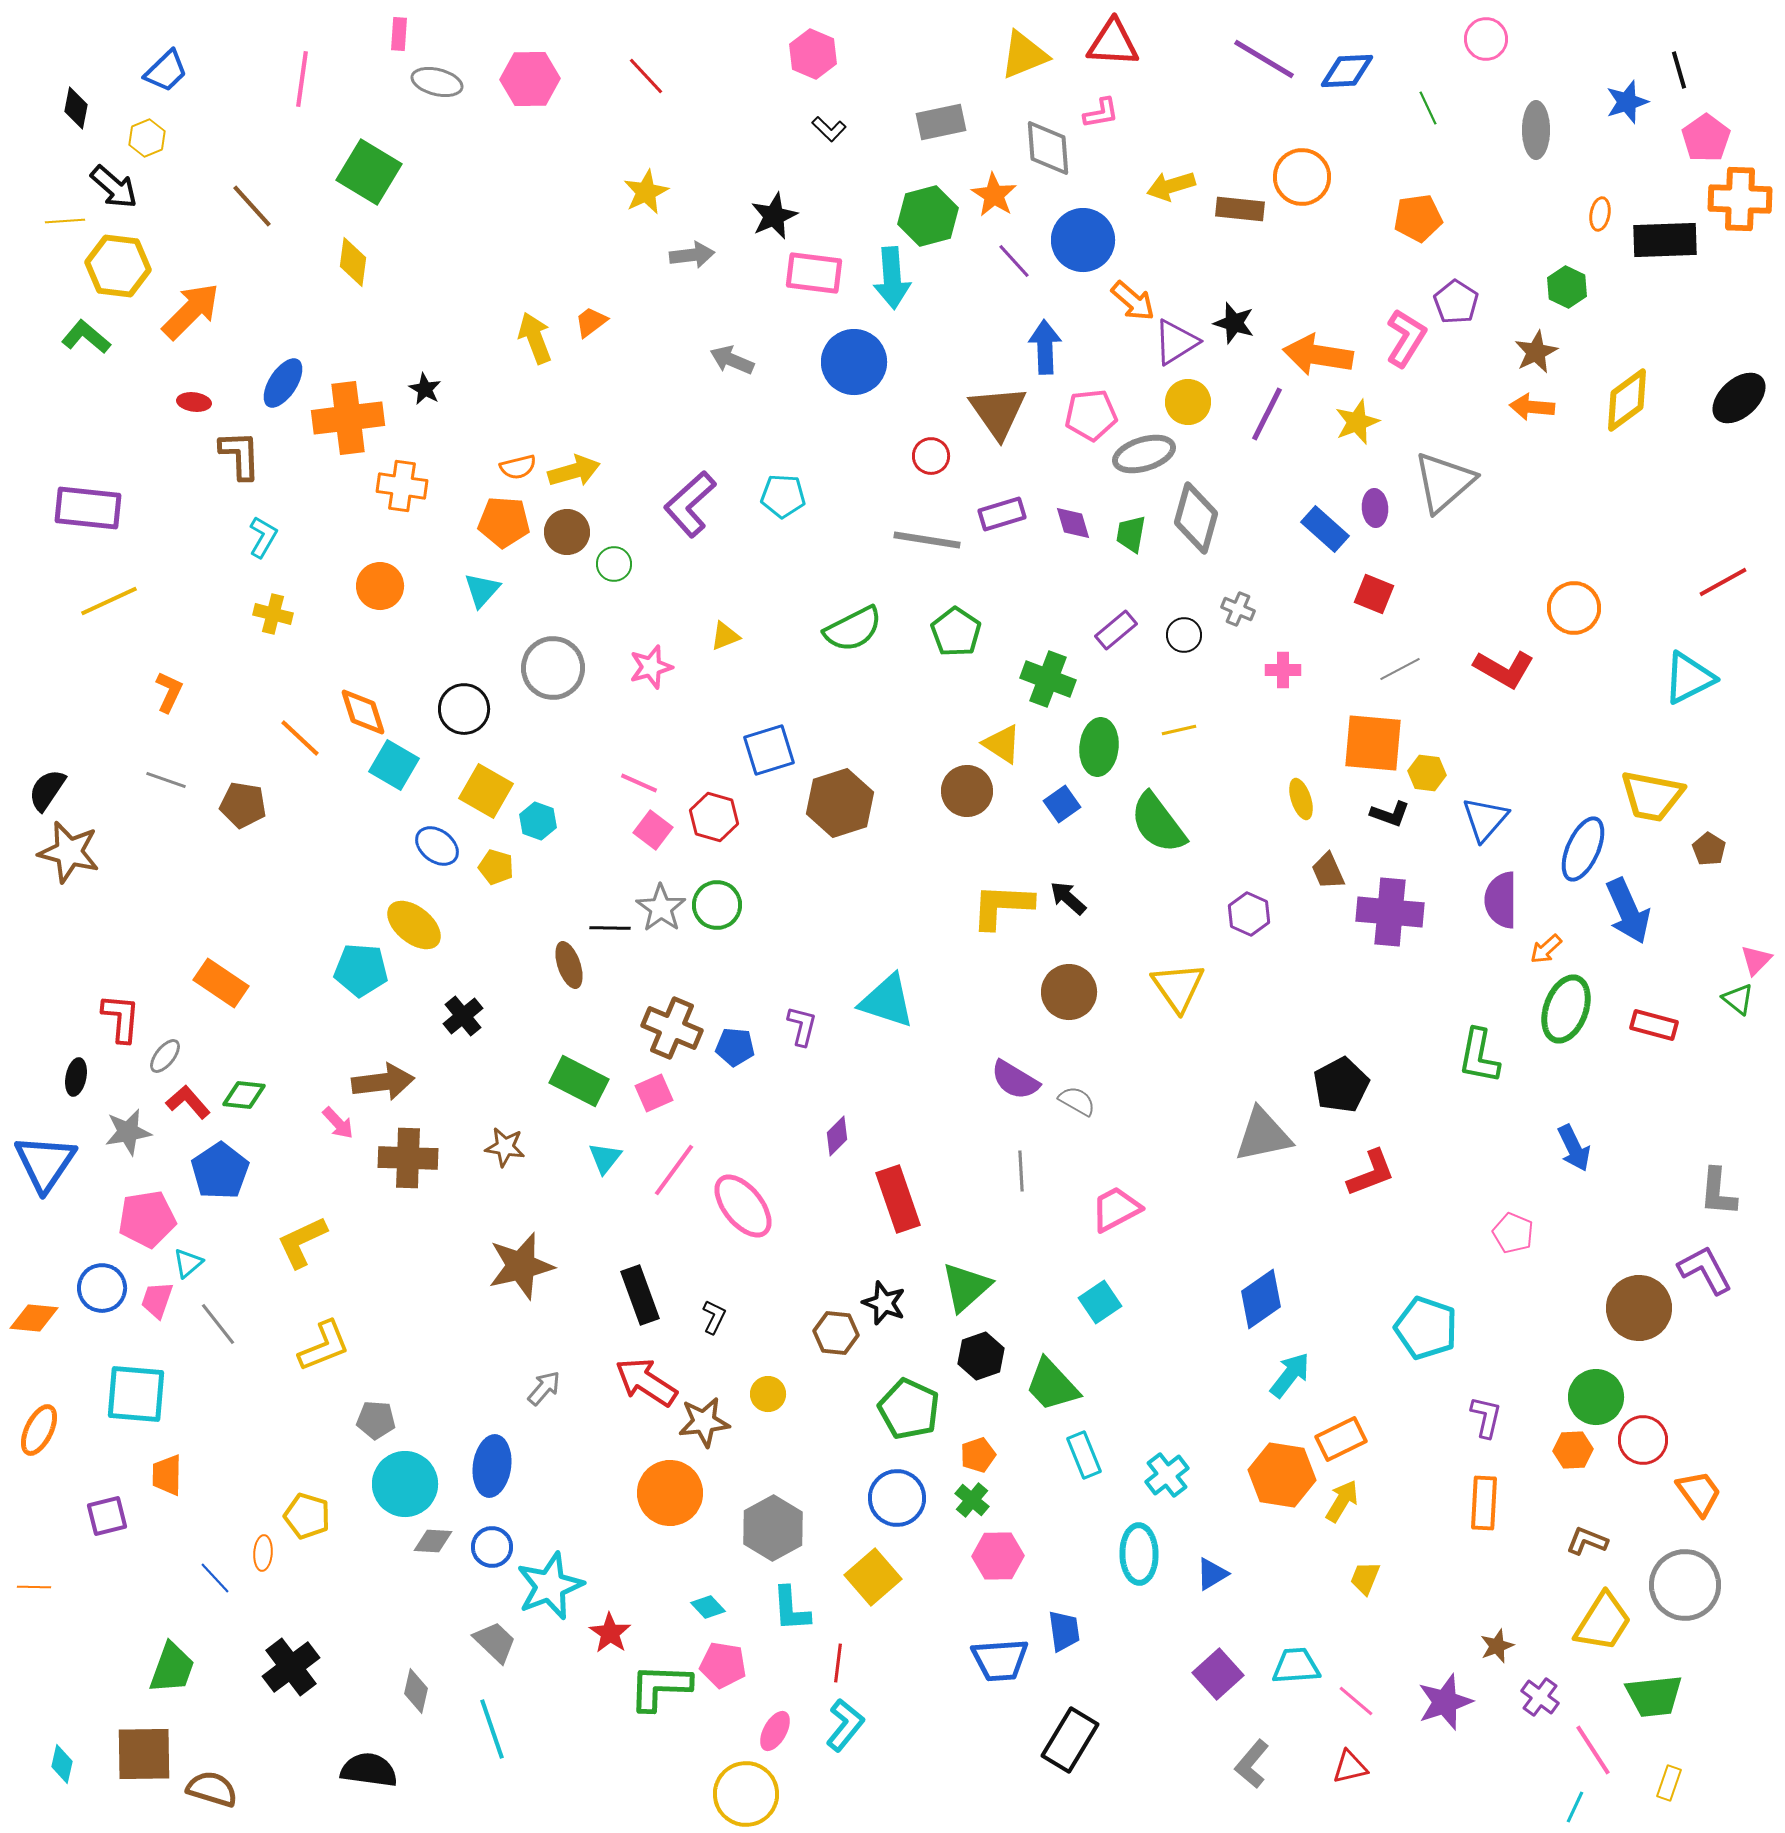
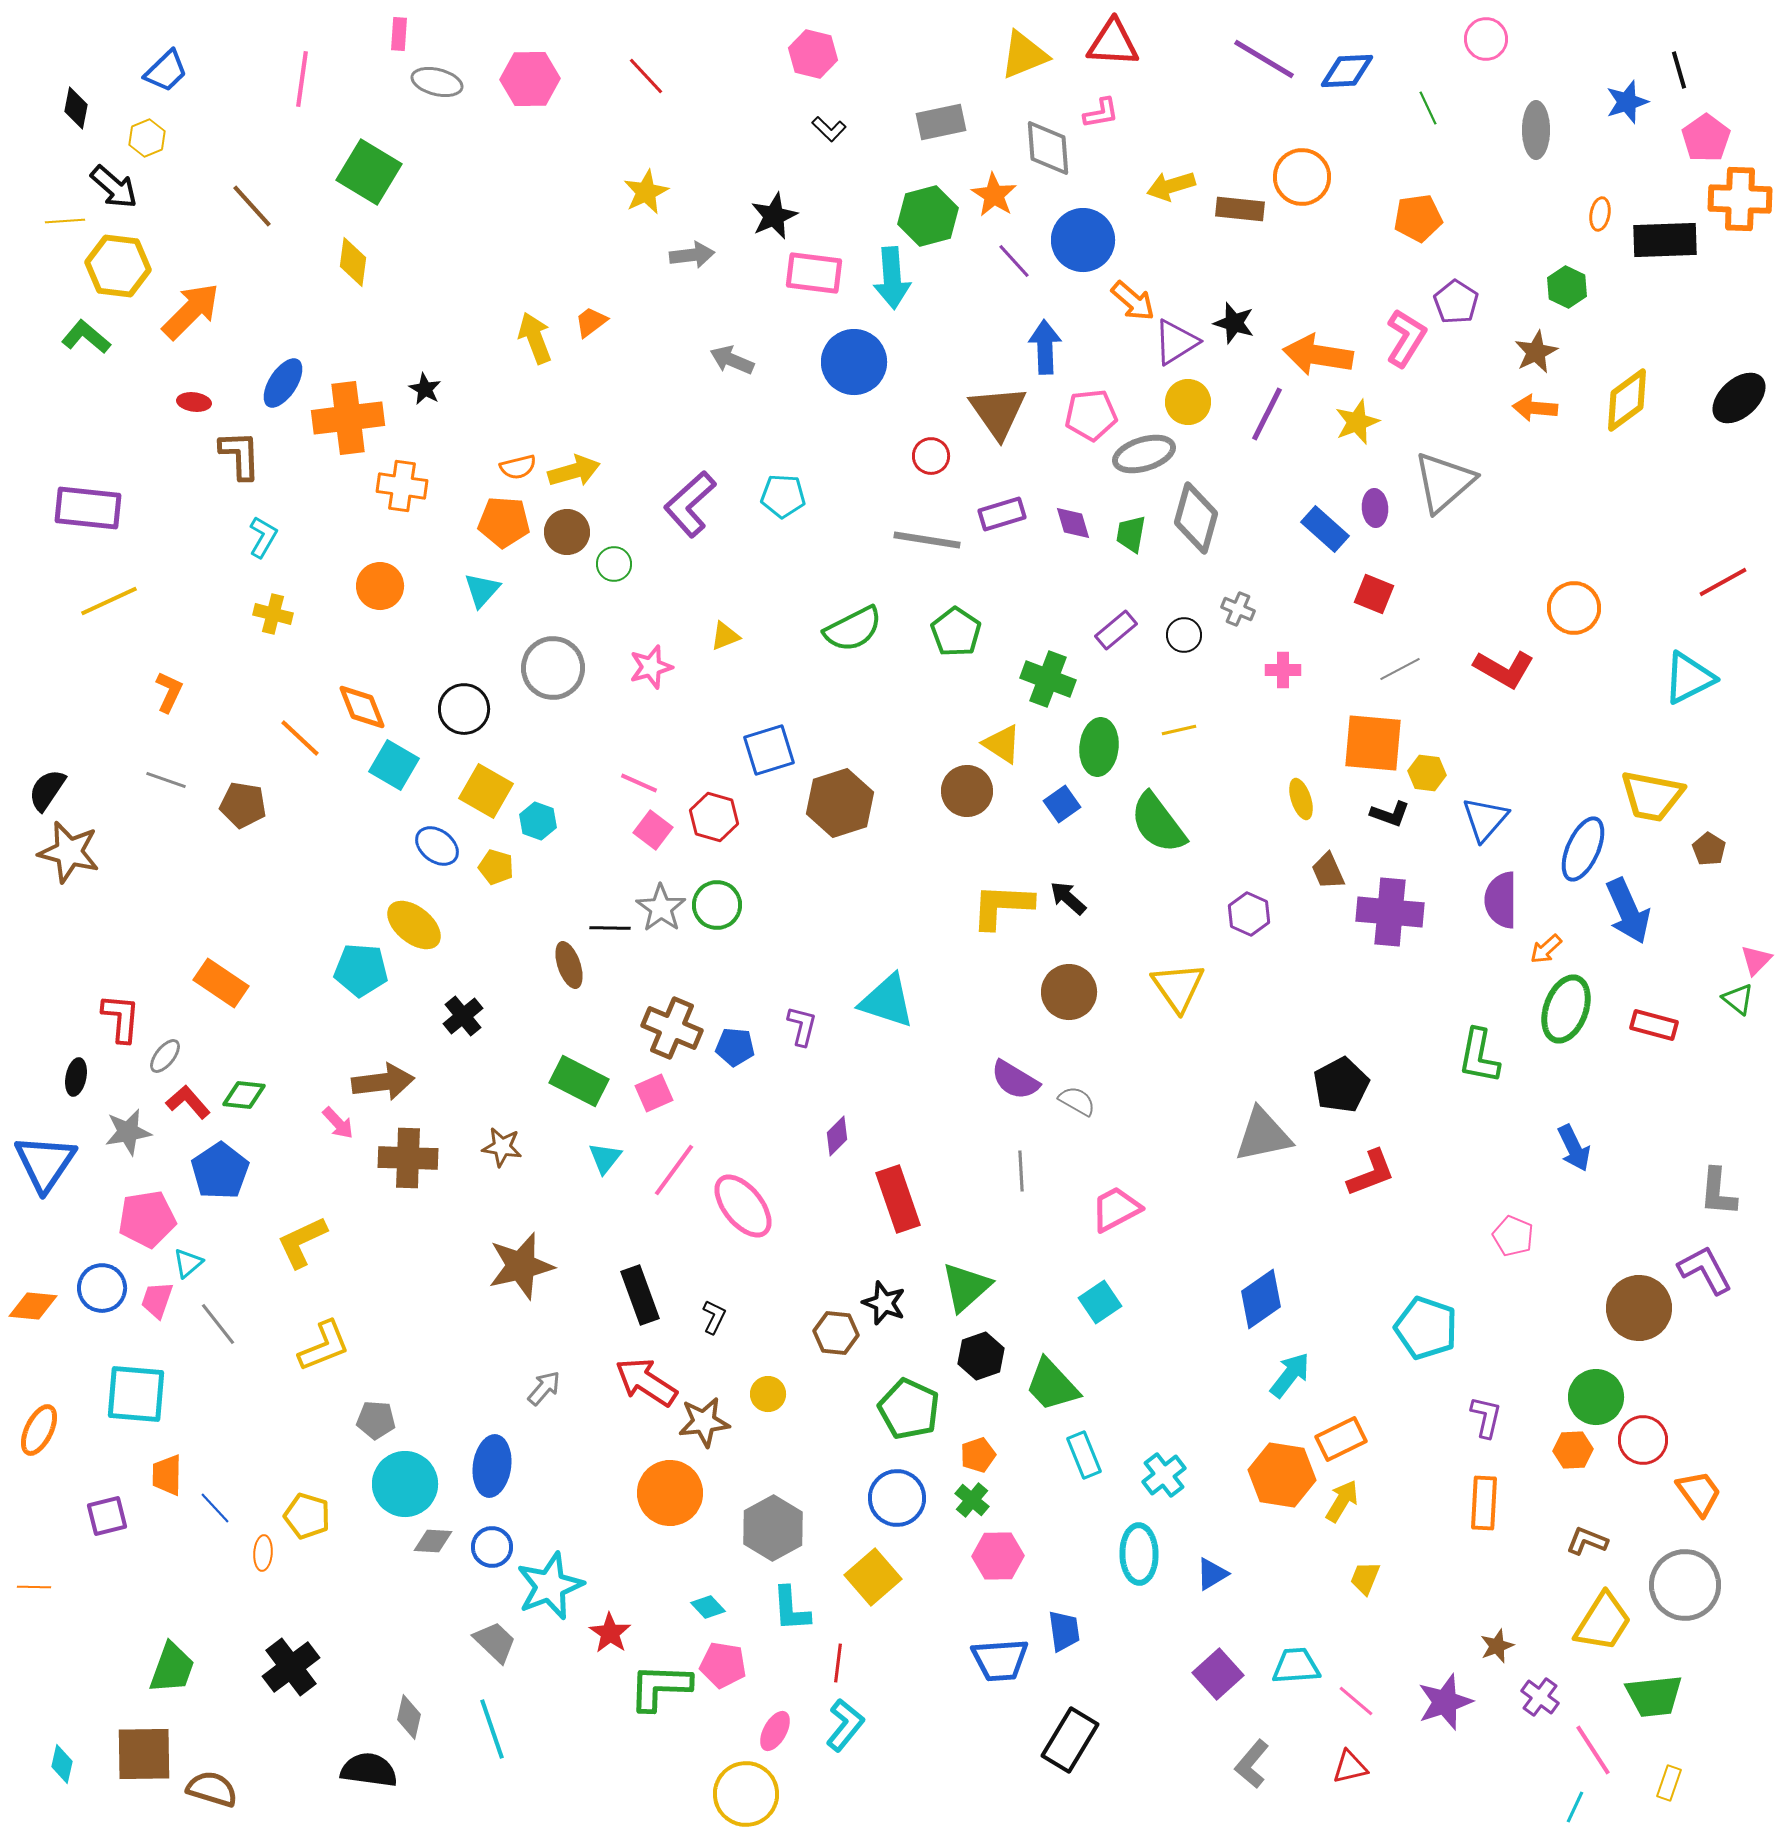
pink hexagon at (813, 54): rotated 9 degrees counterclockwise
orange arrow at (1532, 407): moved 3 px right, 1 px down
orange diamond at (363, 712): moved 1 px left, 5 px up; rotated 4 degrees counterclockwise
brown star at (505, 1147): moved 3 px left
pink pentagon at (1513, 1233): moved 3 px down
orange diamond at (34, 1318): moved 1 px left, 12 px up
cyan cross at (1167, 1475): moved 3 px left
blue line at (215, 1578): moved 70 px up
gray diamond at (416, 1691): moved 7 px left, 26 px down
